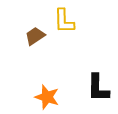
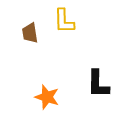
brown trapezoid: moved 5 px left, 3 px up; rotated 65 degrees counterclockwise
black L-shape: moved 4 px up
